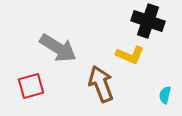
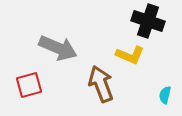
gray arrow: rotated 9 degrees counterclockwise
red square: moved 2 px left, 1 px up
